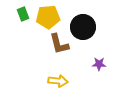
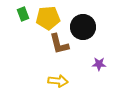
yellow pentagon: moved 1 px down
